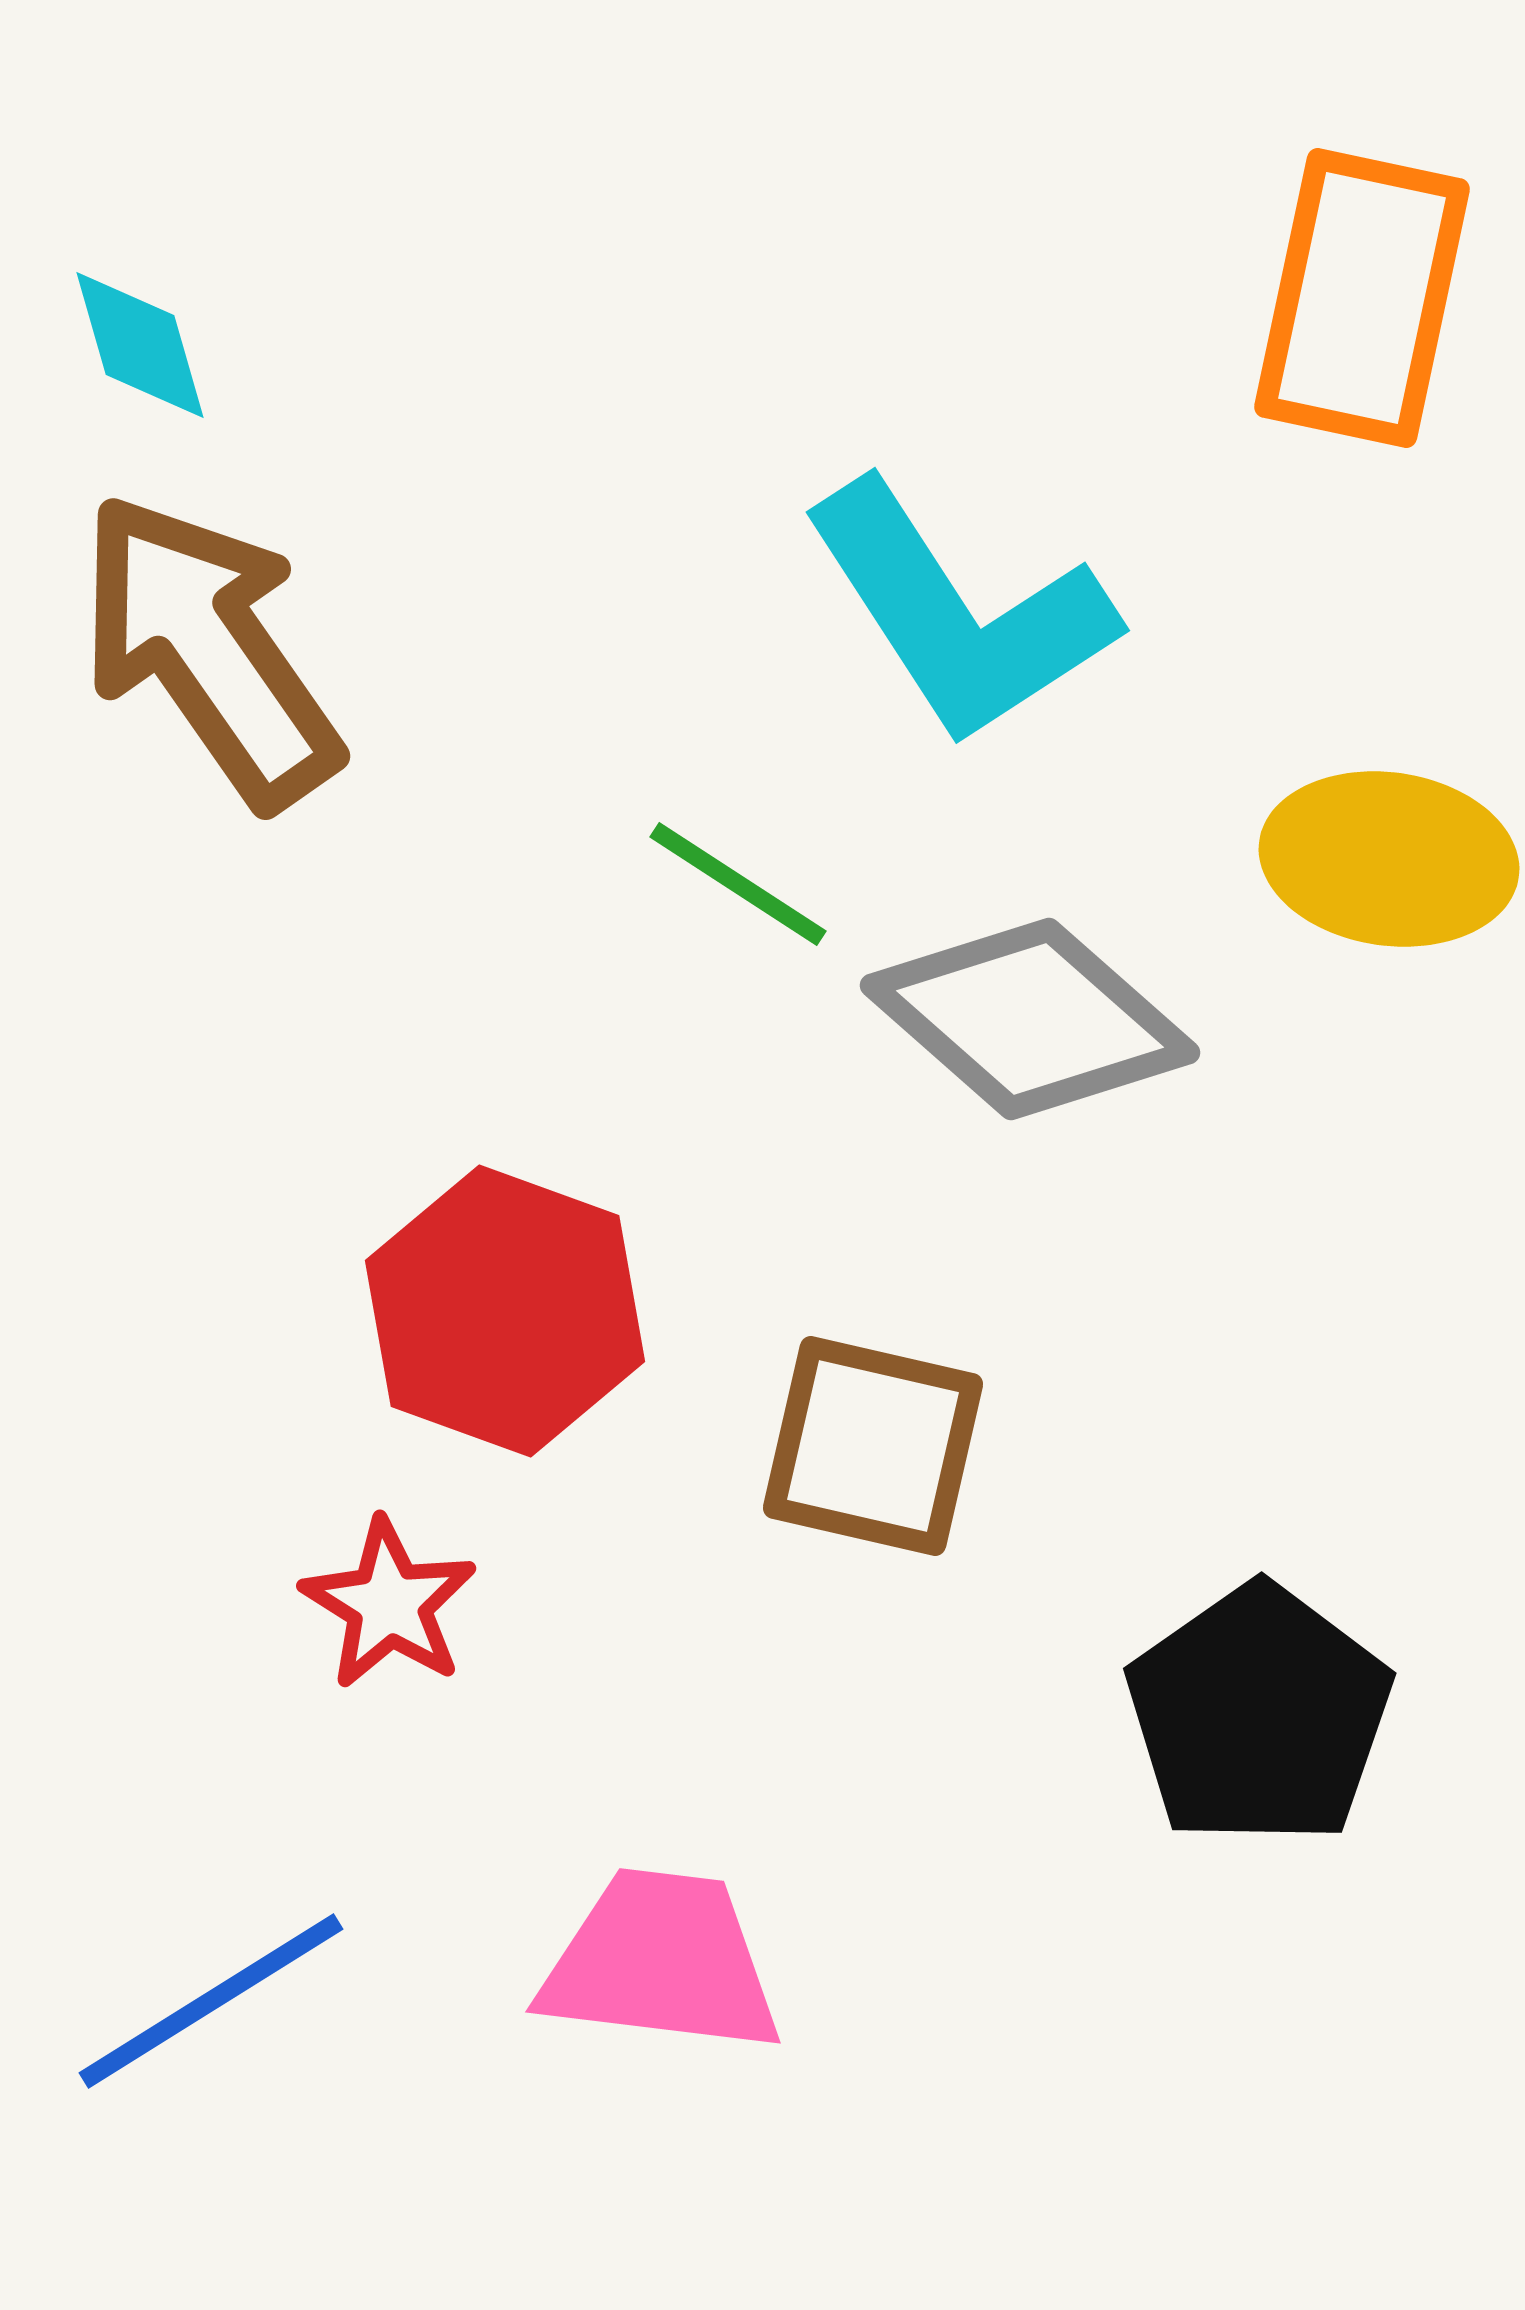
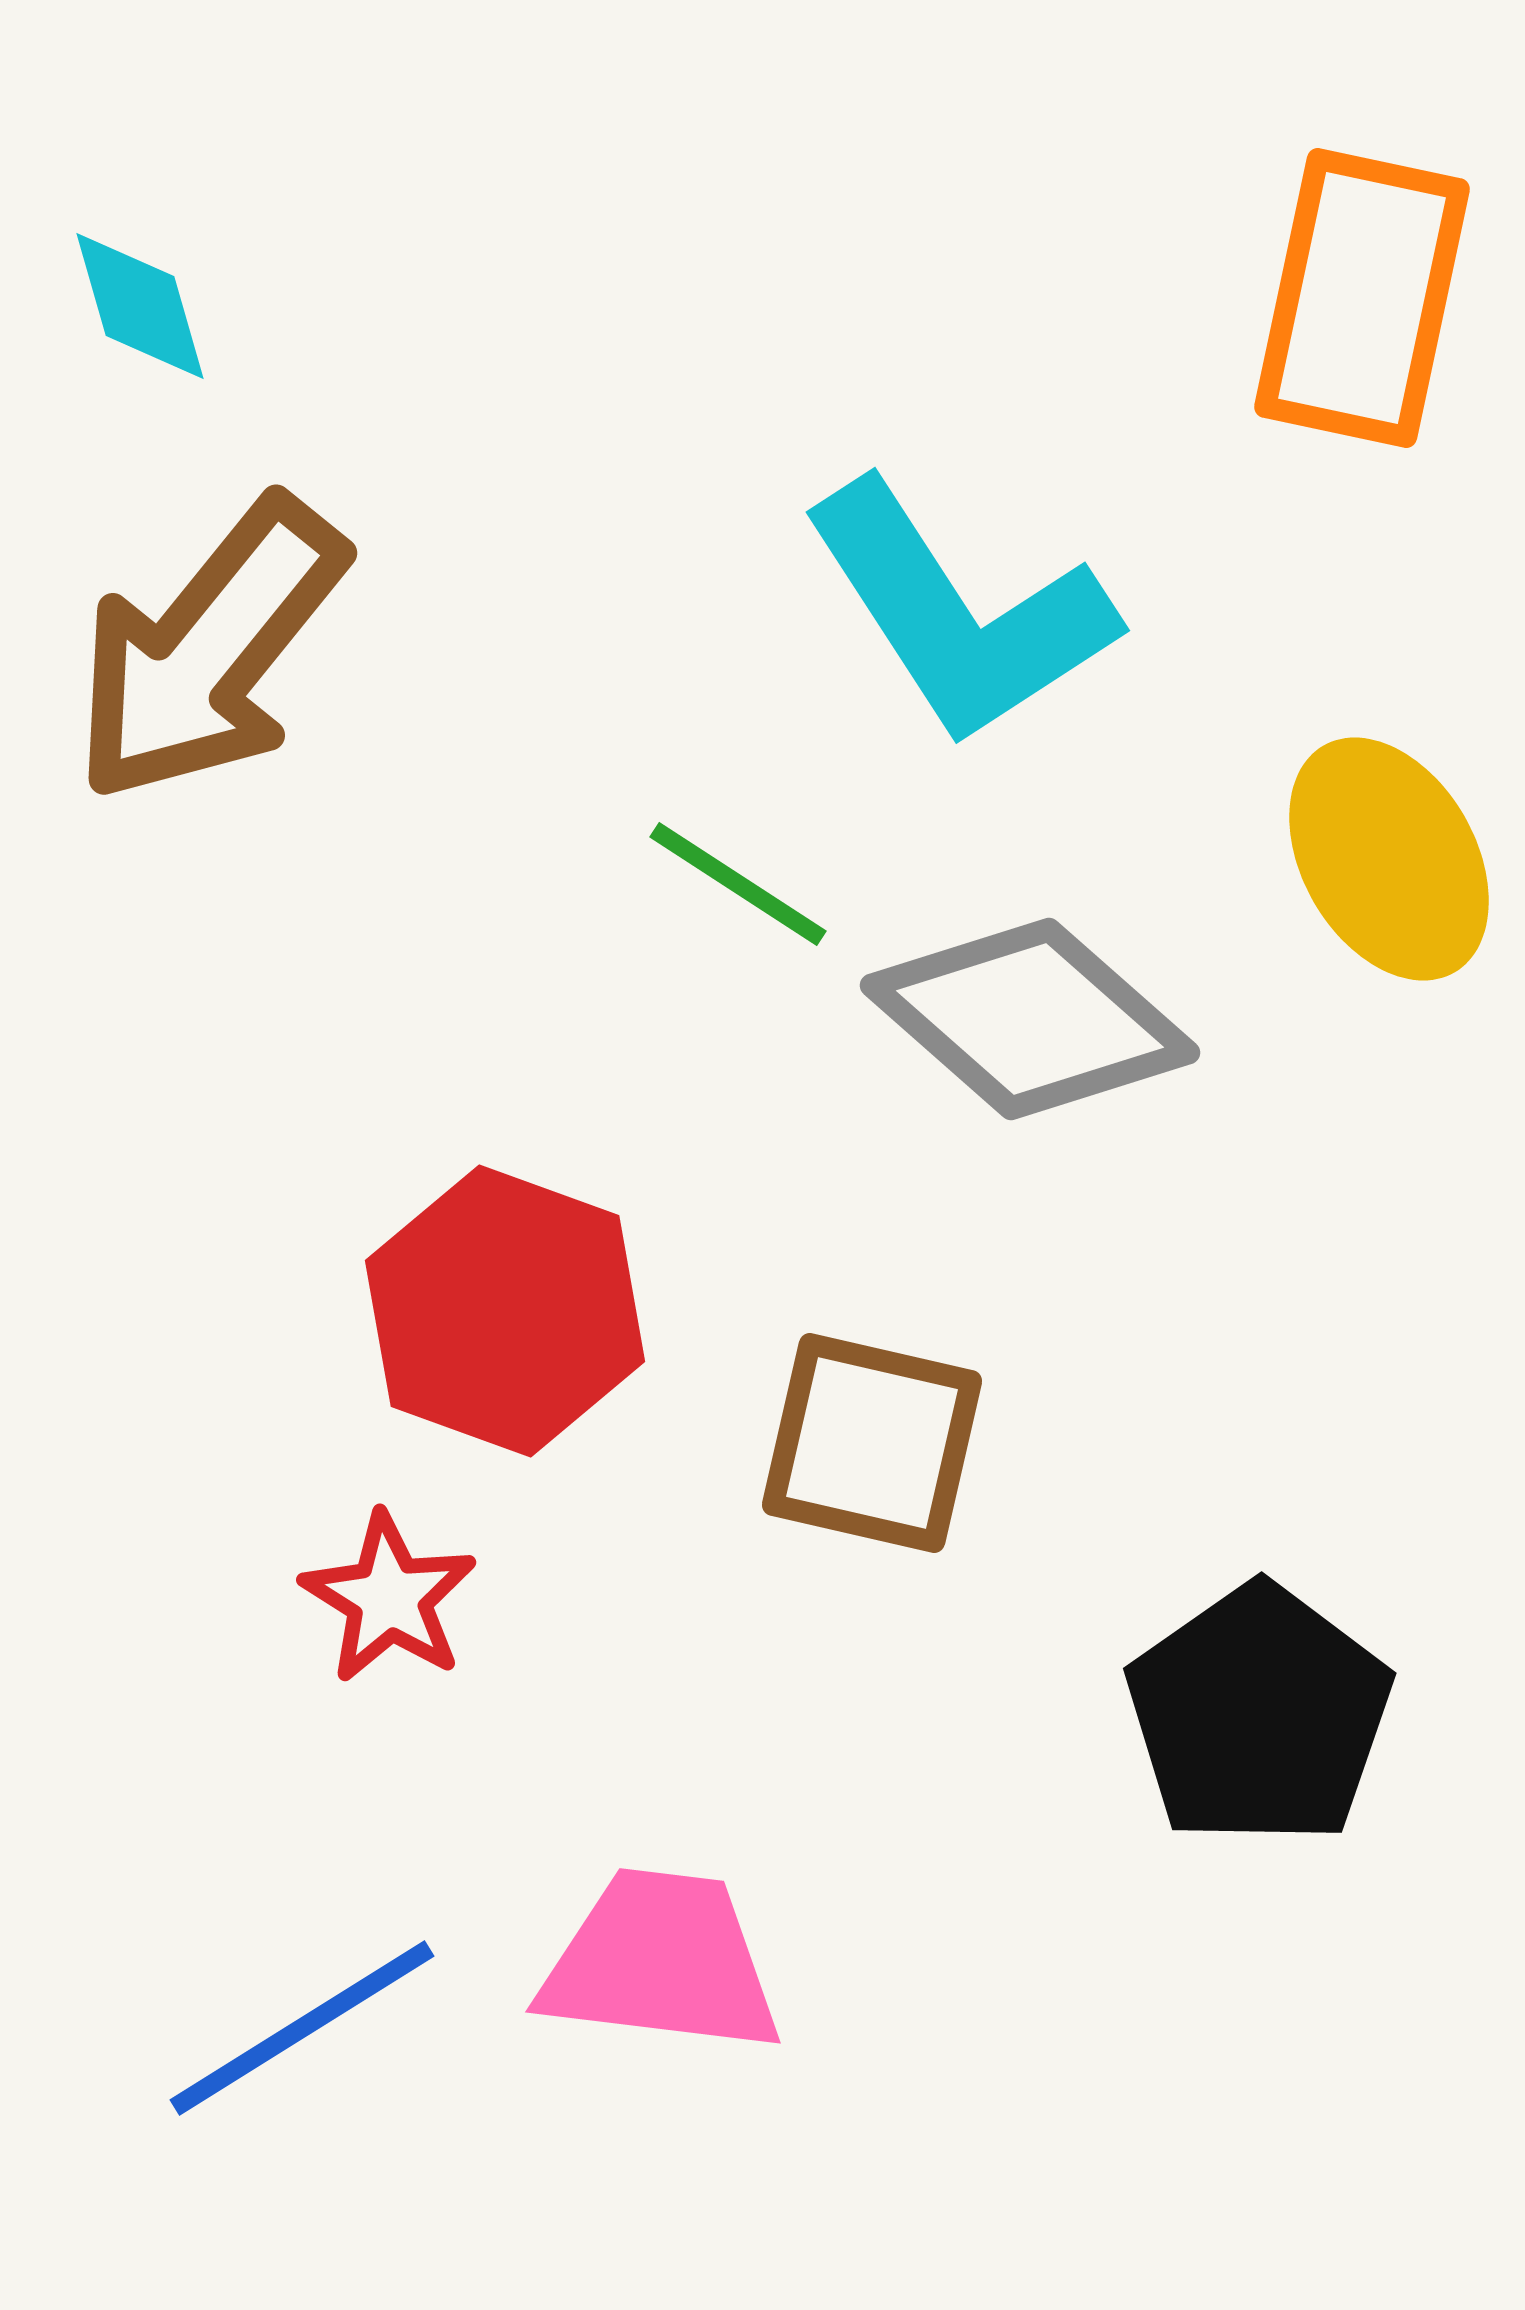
cyan diamond: moved 39 px up
brown arrow: rotated 106 degrees counterclockwise
yellow ellipse: rotated 52 degrees clockwise
brown square: moved 1 px left, 3 px up
red star: moved 6 px up
blue line: moved 91 px right, 27 px down
